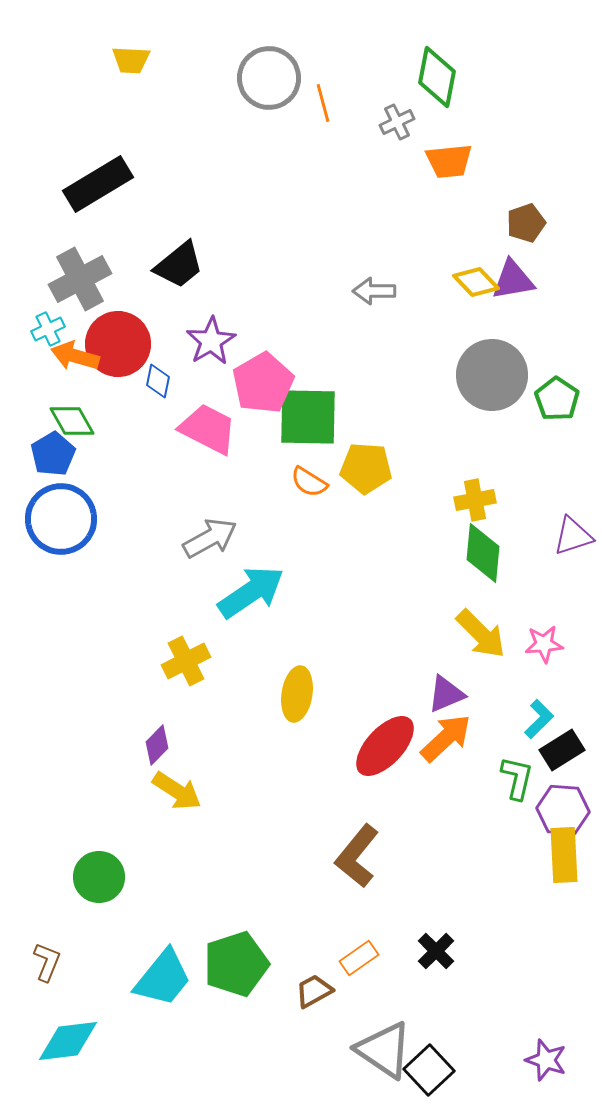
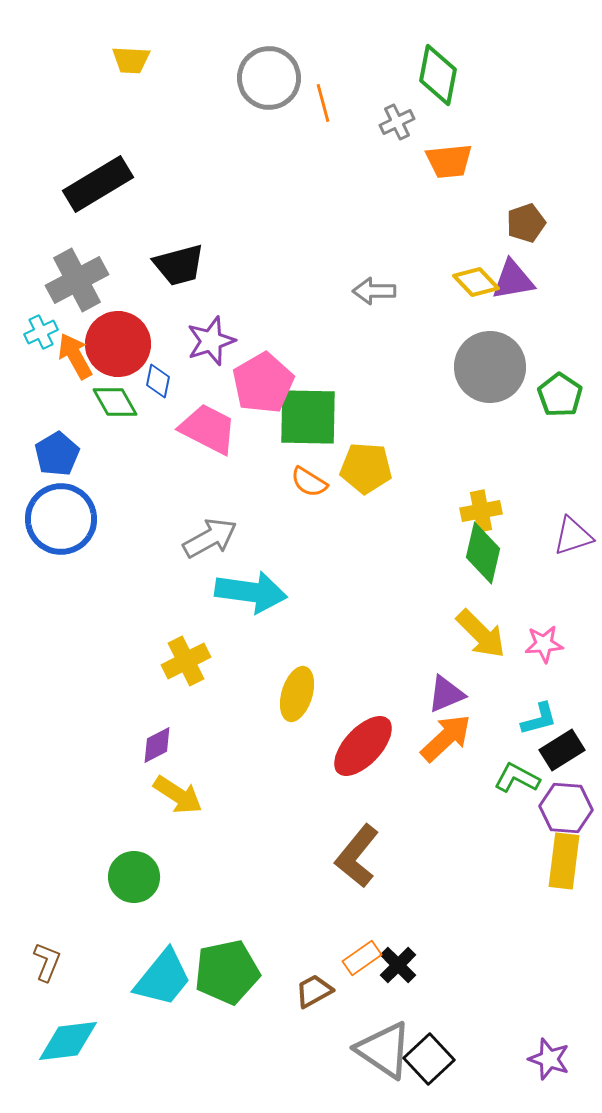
green diamond at (437, 77): moved 1 px right, 2 px up
black trapezoid at (179, 265): rotated 24 degrees clockwise
gray cross at (80, 279): moved 3 px left, 1 px down
cyan cross at (48, 329): moved 7 px left, 3 px down
purple star at (211, 341): rotated 12 degrees clockwise
orange arrow at (75, 356): rotated 45 degrees clockwise
gray circle at (492, 375): moved 2 px left, 8 px up
green pentagon at (557, 399): moved 3 px right, 4 px up
green diamond at (72, 421): moved 43 px right, 19 px up
blue pentagon at (53, 454): moved 4 px right
yellow cross at (475, 500): moved 6 px right, 11 px down
green diamond at (483, 553): rotated 8 degrees clockwise
cyan arrow at (251, 592): rotated 42 degrees clockwise
yellow ellipse at (297, 694): rotated 8 degrees clockwise
cyan L-shape at (539, 719): rotated 30 degrees clockwise
purple diamond at (157, 745): rotated 18 degrees clockwise
red ellipse at (385, 746): moved 22 px left
green L-shape at (517, 778): rotated 75 degrees counterclockwise
yellow arrow at (177, 791): moved 1 px right, 4 px down
purple hexagon at (563, 810): moved 3 px right, 2 px up
yellow rectangle at (564, 855): moved 6 px down; rotated 10 degrees clockwise
green circle at (99, 877): moved 35 px right
black cross at (436, 951): moved 38 px left, 14 px down
orange rectangle at (359, 958): moved 3 px right
green pentagon at (236, 964): moved 9 px left, 8 px down; rotated 6 degrees clockwise
purple star at (546, 1060): moved 3 px right, 1 px up
black square at (429, 1070): moved 11 px up
